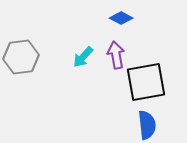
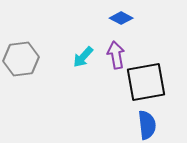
gray hexagon: moved 2 px down
